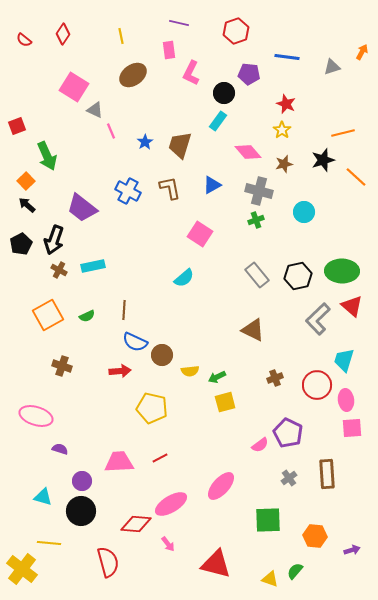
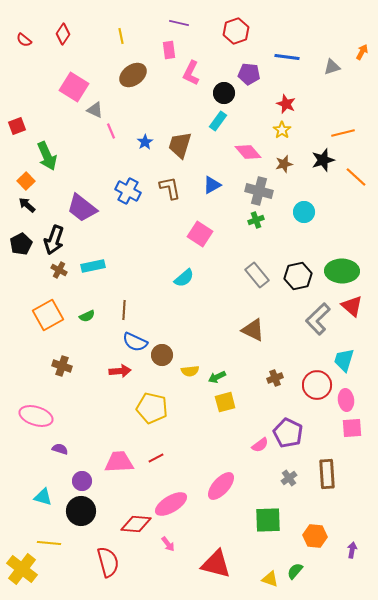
red line at (160, 458): moved 4 px left
purple arrow at (352, 550): rotated 63 degrees counterclockwise
